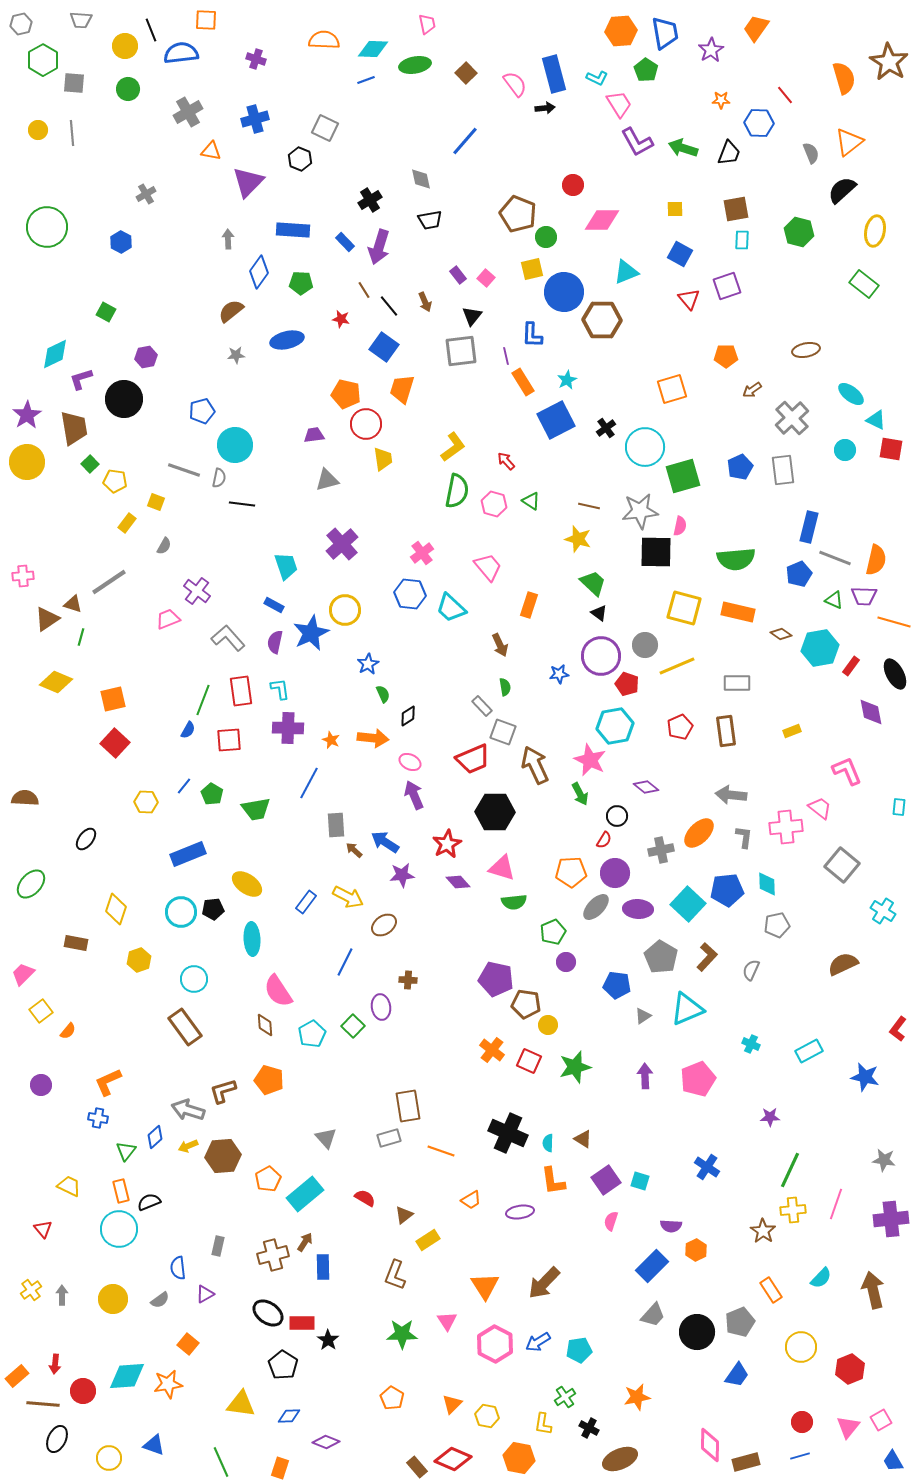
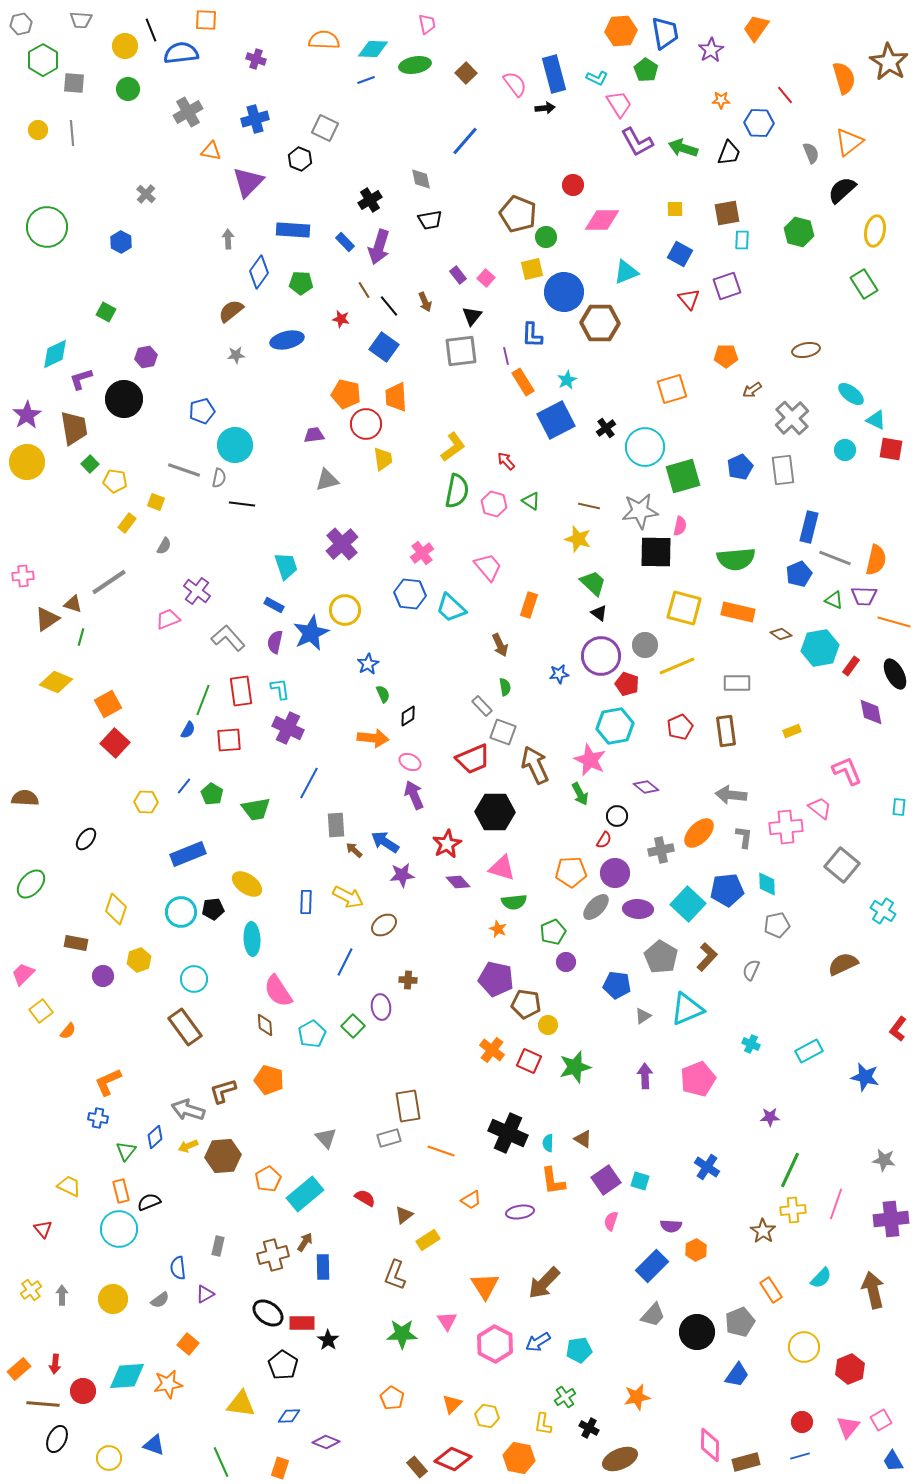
gray cross at (146, 194): rotated 18 degrees counterclockwise
brown square at (736, 209): moved 9 px left, 4 px down
green rectangle at (864, 284): rotated 20 degrees clockwise
brown hexagon at (602, 320): moved 2 px left, 3 px down
orange trapezoid at (402, 389): moved 6 px left, 8 px down; rotated 20 degrees counterclockwise
orange square at (113, 699): moved 5 px left, 5 px down; rotated 16 degrees counterclockwise
purple cross at (288, 728): rotated 24 degrees clockwise
orange star at (331, 740): moved 167 px right, 189 px down
blue rectangle at (306, 902): rotated 35 degrees counterclockwise
purple circle at (41, 1085): moved 62 px right, 109 px up
yellow circle at (801, 1347): moved 3 px right
orange rectangle at (17, 1376): moved 2 px right, 7 px up
